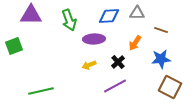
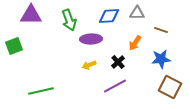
purple ellipse: moved 3 px left
